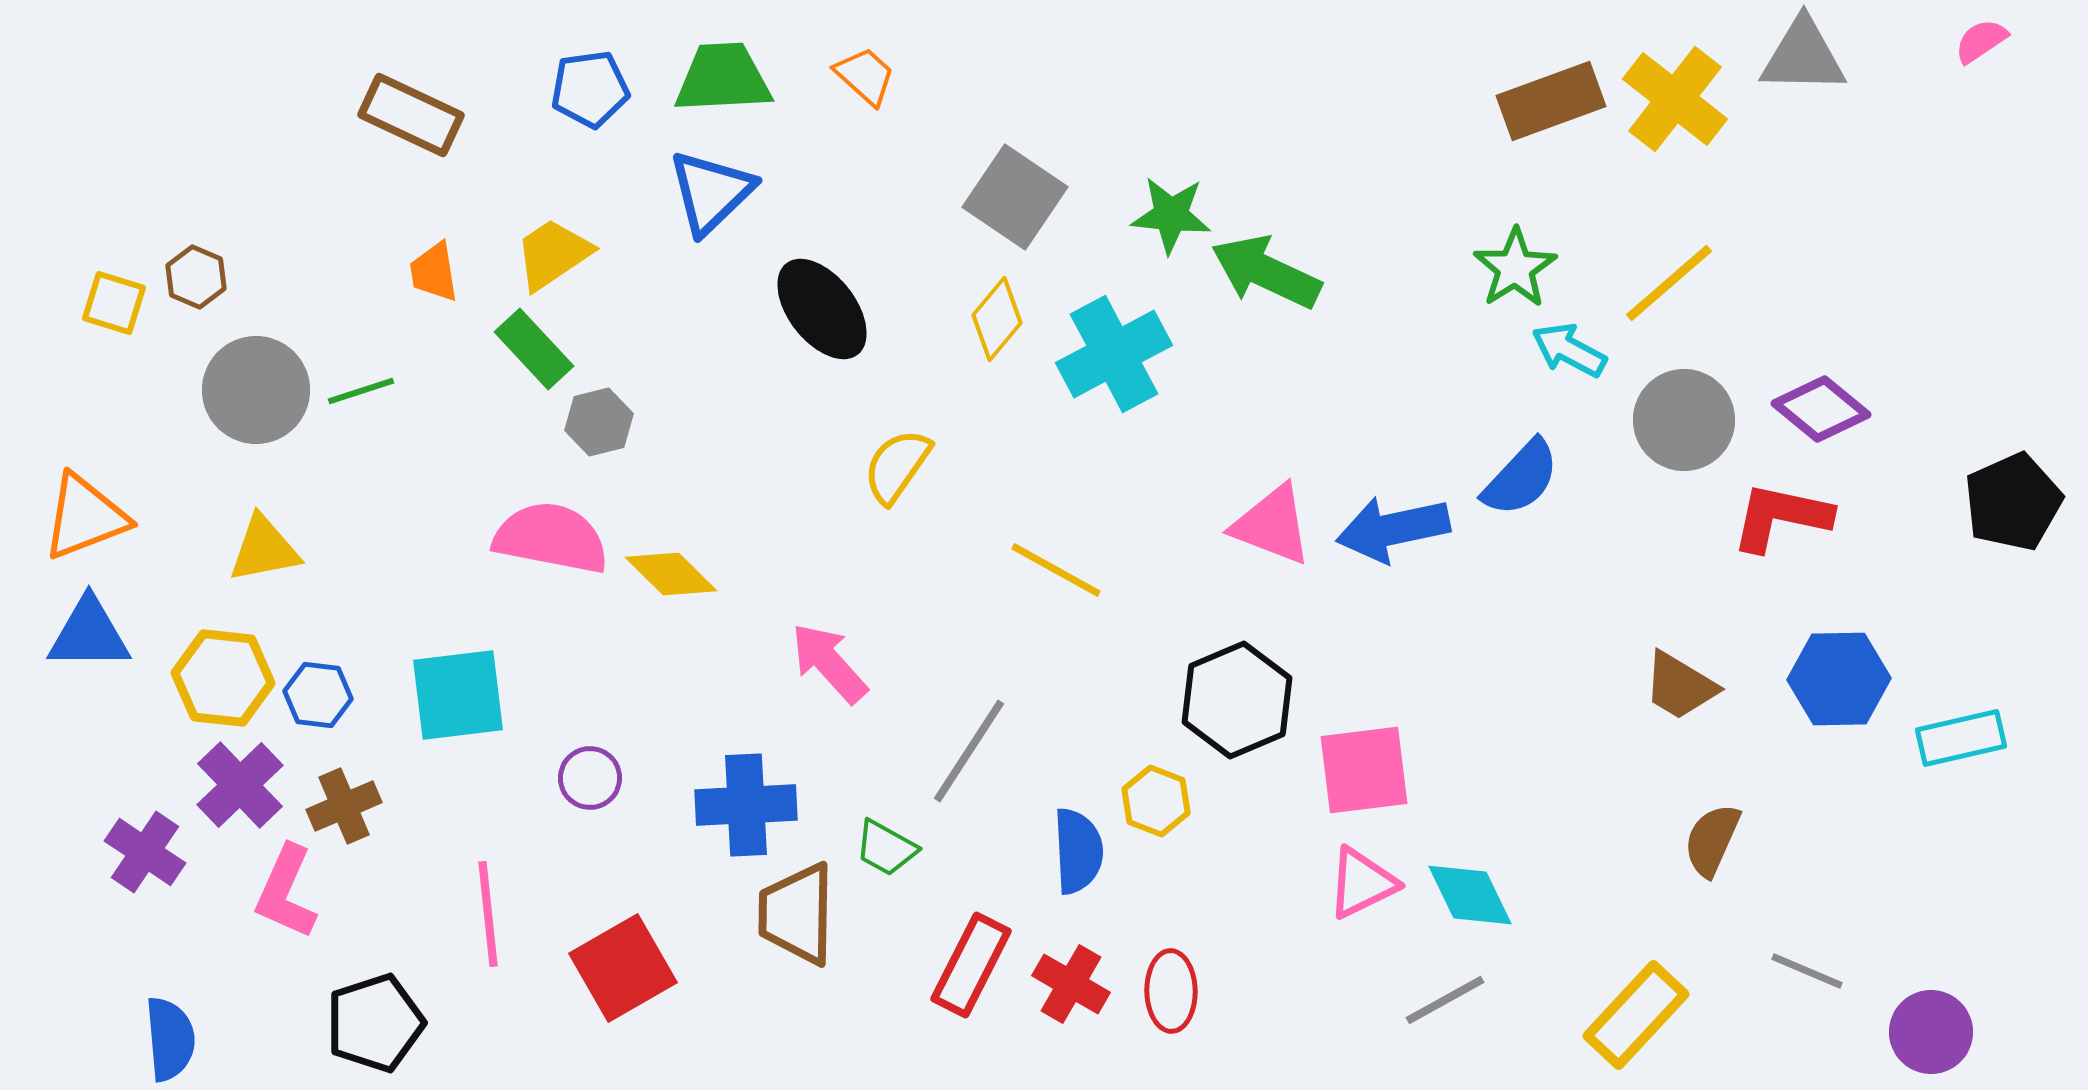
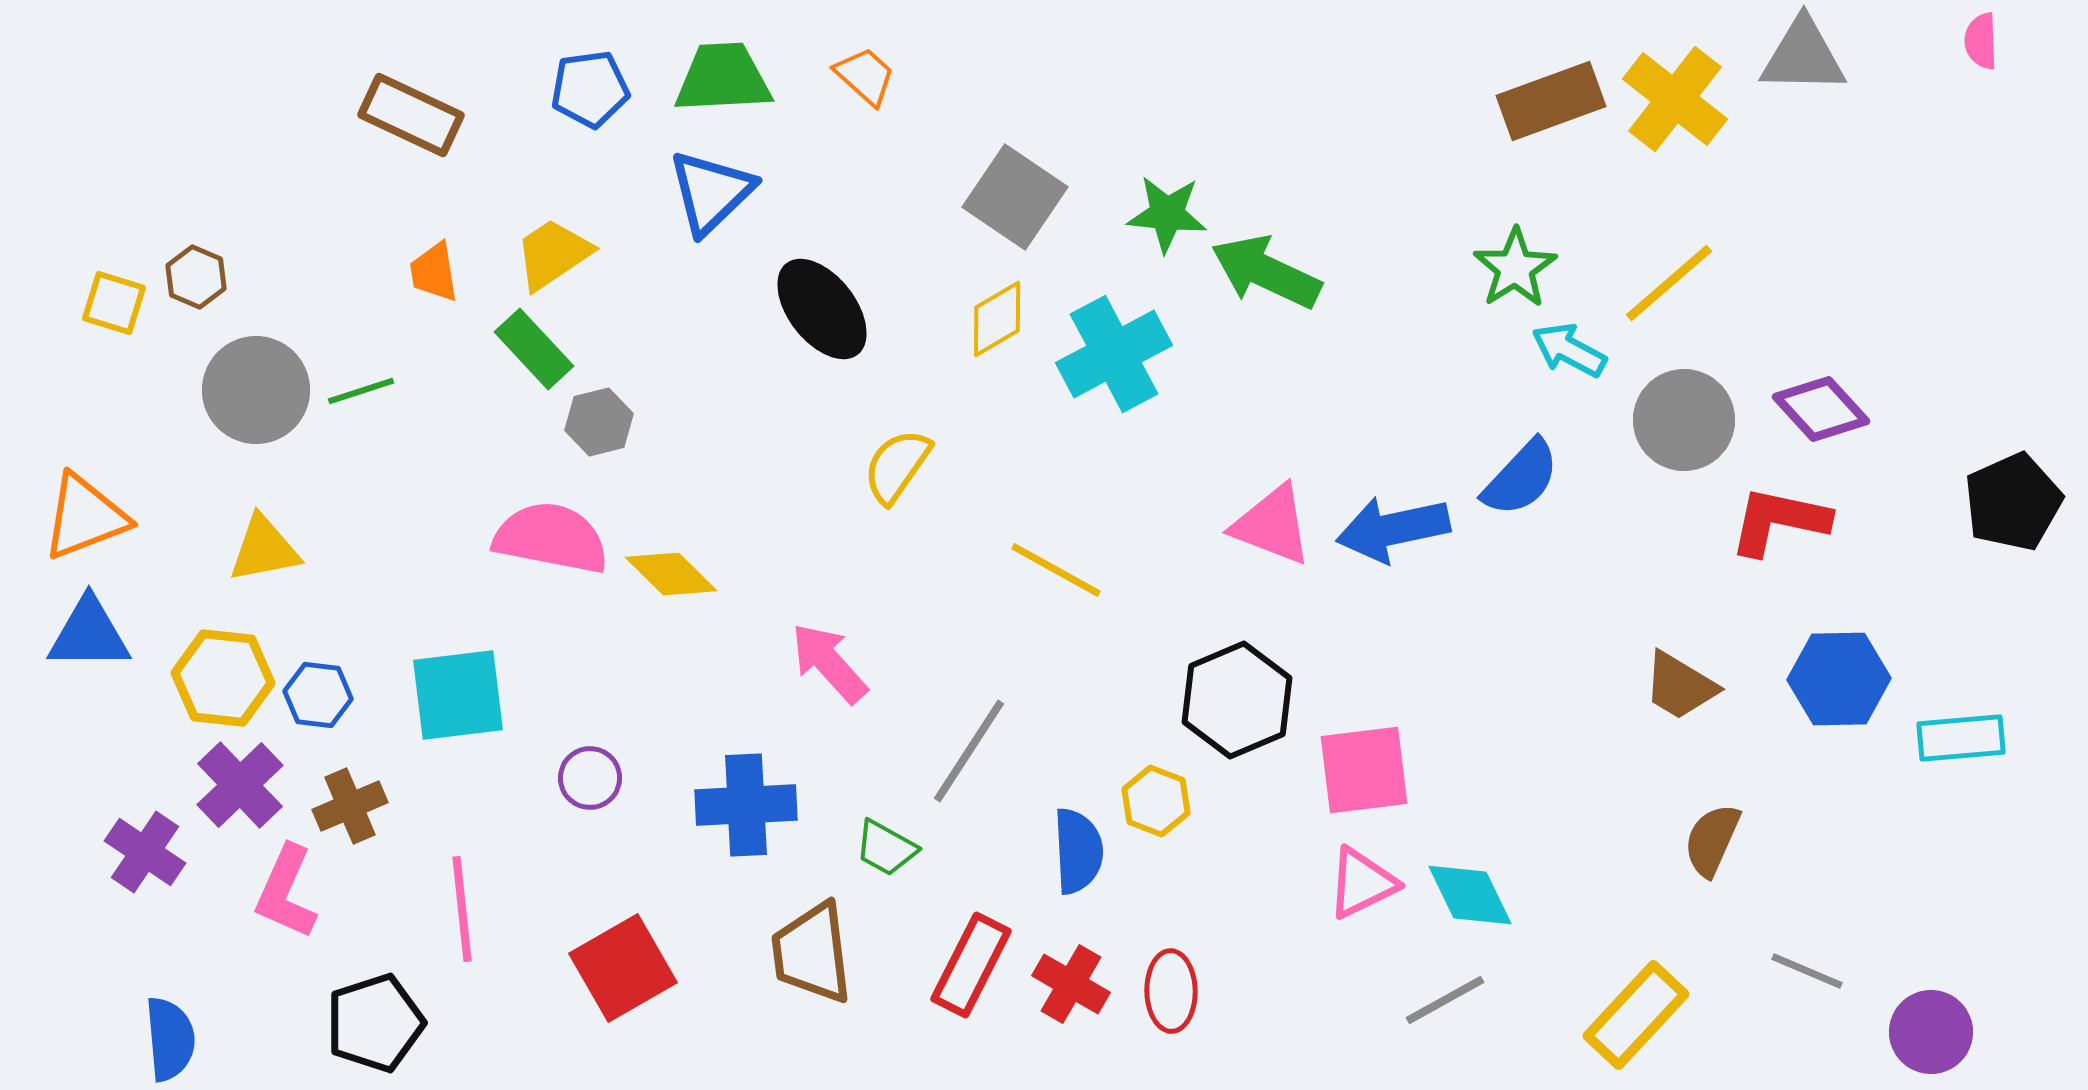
pink semicircle at (1981, 41): rotated 58 degrees counterclockwise
green star at (1171, 215): moved 4 px left, 1 px up
yellow diamond at (997, 319): rotated 20 degrees clockwise
purple diamond at (1821, 409): rotated 8 degrees clockwise
red L-shape at (1781, 517): moved 2 px left, 4 px down
cyan rectangle at (1961, 738): rotated 8 degrees clockwise
brown cross at (344, 806): moved 6 px right
pink line at (488, 914): moved 26 px left, 5 px up
brown trapezoid at (797, 914): moved 15 px right, 39 px down; rotated 8 degrees counterclockwise
